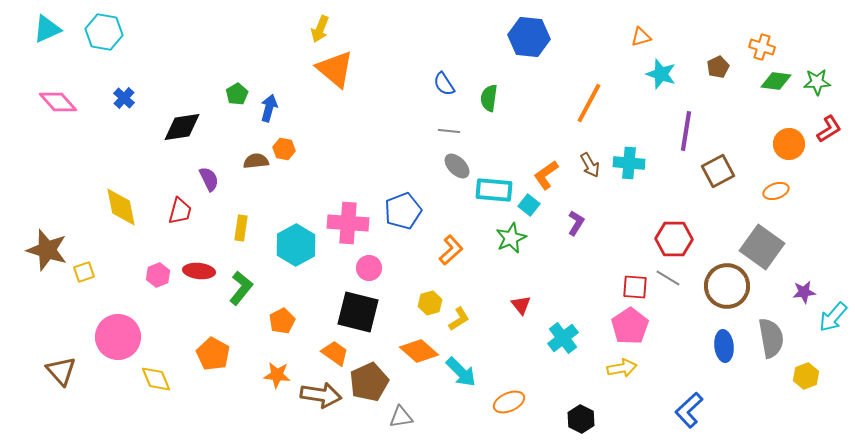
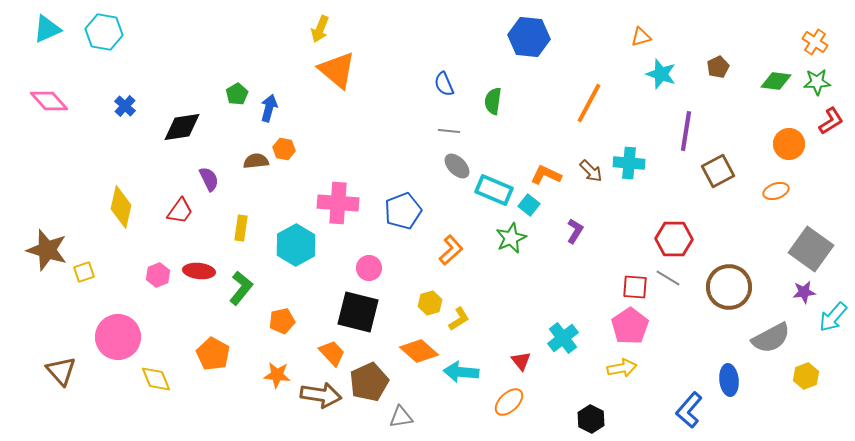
orange cross at (762, 47): moved 53 px right, 5 px up; rotated 15 degrees clockwise
orange triangle at (335, 69): moved 2 px right, 1 px down
blue semicircle at (444, 84): rotated 10 degrees clockwise
blue cross at (124, 98): moved 1 px right, 8 px down
green semicircle at (489, 98): moved 4 px right, 3 px down
pink diamond at (58, 102): moved 9 px left, 1 px up
red L-shape at (829, 129): moved 2 px right, 8 px up
brown arrow at (590, 165): moved 1 px right, 6 px down; rotated 15 degrees counterclockwise
orange L-shape at (546, 175): rotated 60 degrees clockwise
cyan rectangle at (494, 190): rotated 18 degrees clockwise
yellow diamond at (121, 207): rotated 24 degrees clockwise
red trapezoid at (180, 211): rotated 20 degrees clockwise
pink cross at (348, 223): moved 10 px left, 20 px up
purple L-shape at (576, 223): moved 1 px left, 8 px down
gray square at (762, 247): moved 49 px right, 2 px down
brown circle at (727, 286): moved 2 px right, 1 px down
red triangle at (521, 305): moved 56 px down
orange pentagon at (282, 321): rotated 15 degrees clockwise
gray semicircle at (771, 338): rotated 72 degrees clockwise
blue ellipse at (724, 346): moved 5 px right, 34 px down
orange trapezoid at (335, 353): moved 3 px left; rotated 12 degrees clockwise
cyan arrow at (461, 372): rotated 140 degrees clockwise
orange ellipse at (509, 402): rotated 20 degrees counterclockwise
blue L-shape at (689, 410): rotated 6 degrees counterclockwise
black hexagon at (581, 419): moved 10 px right
